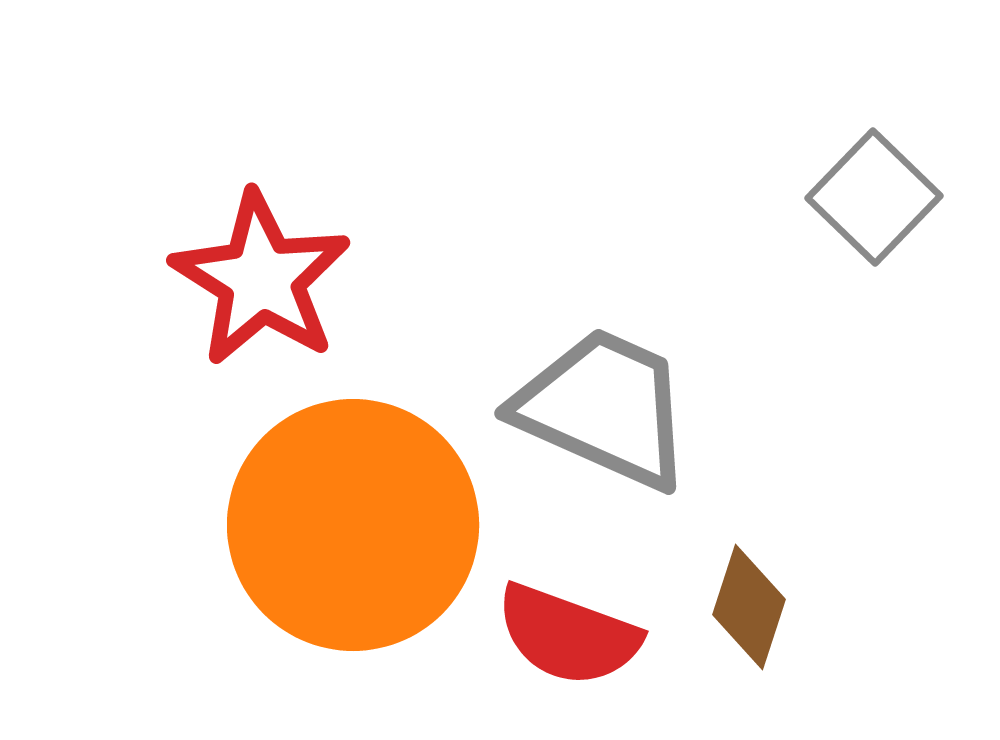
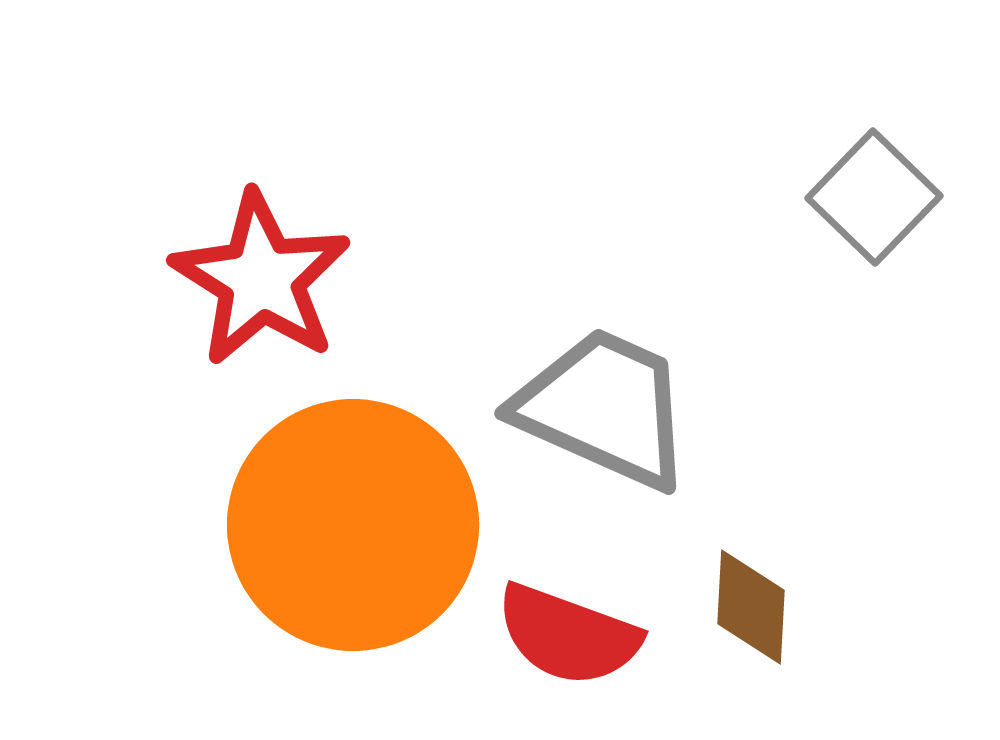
brown diamond: moved 2 px right; rotated 15 degrees counterclockwise
